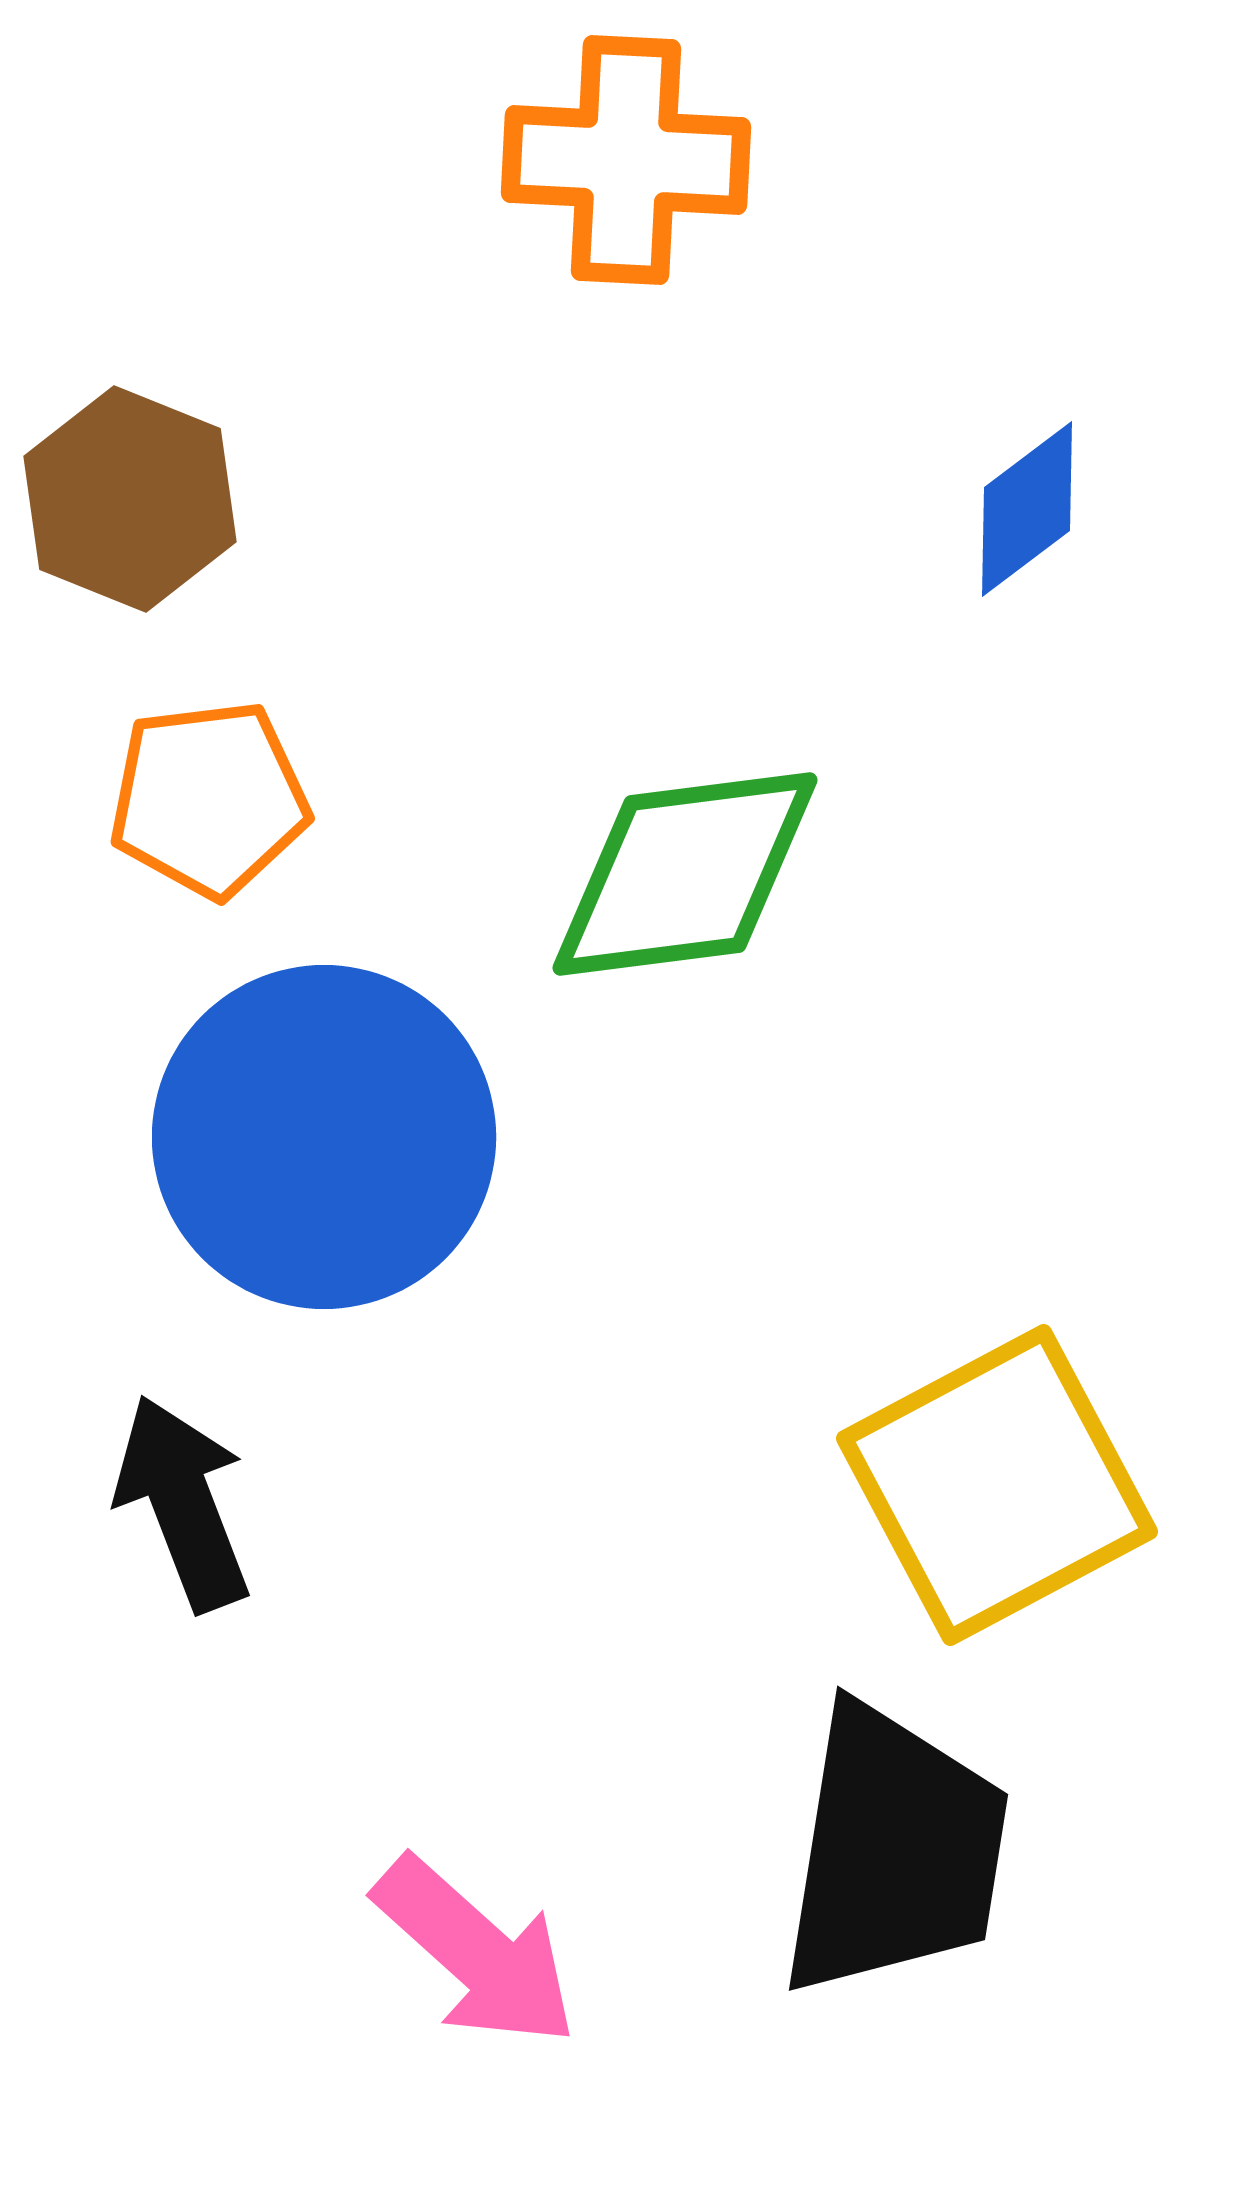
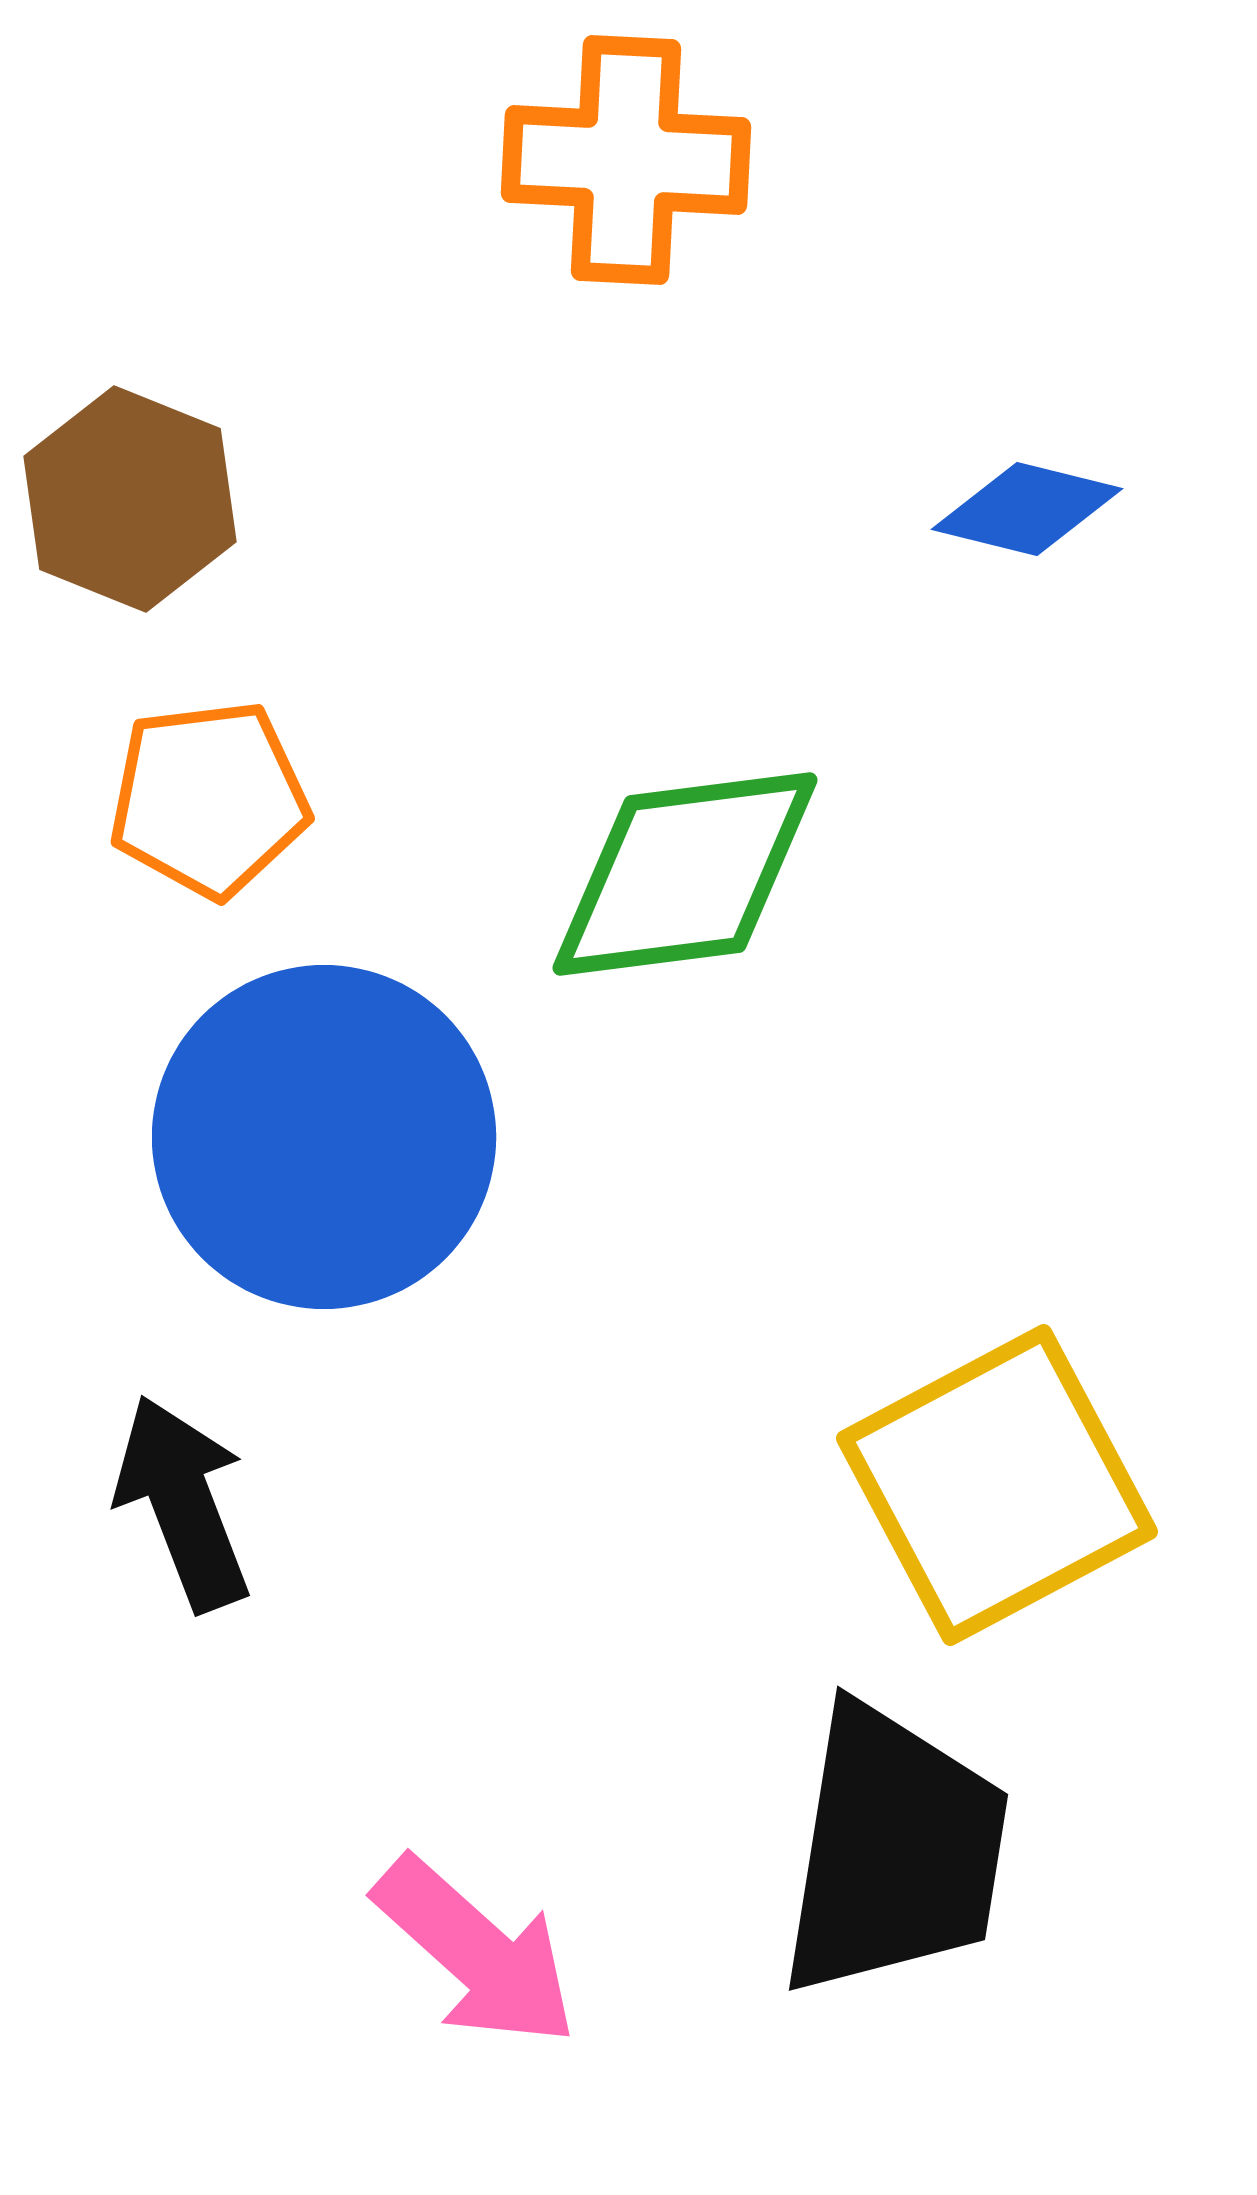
blue diamond: rotated 51 degrees clockwise
